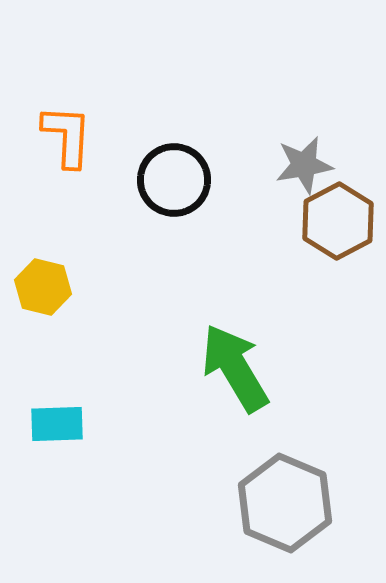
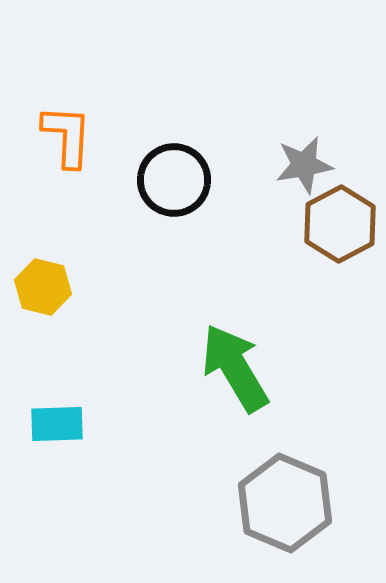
brown hexagon: moved 2 px right, 3 px down
